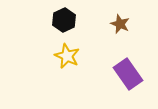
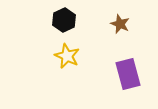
purple rectangle: rotated 20 degrees clockwise
